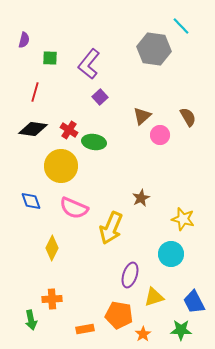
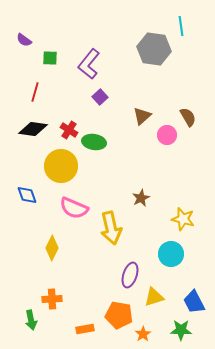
cyan line: rotated 36 degrees clockwise
purple semicircle: rotated 112 degrees clockwise
pink circle: moved 7 px right
blue diamond: moved 4 px left, 6 px up
yellow arrow: rotated 36 degrees counterclockwise
